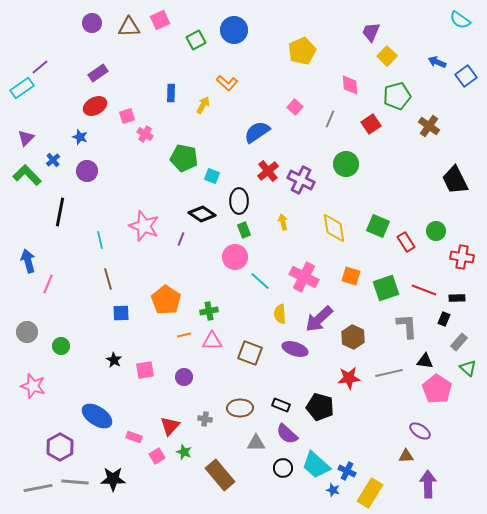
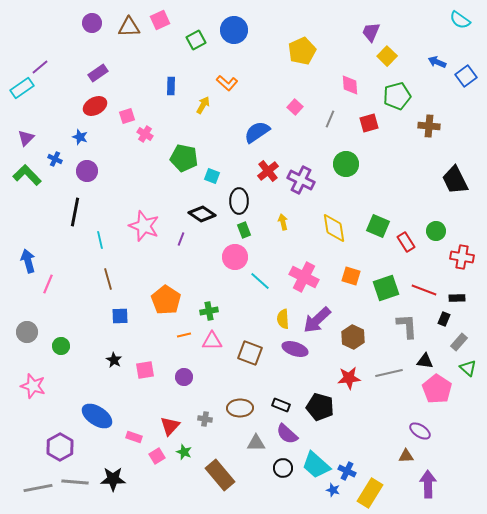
blue rectangle at (171, 93): moved 7 px up
red square at (371, 124): moved 2 px left, 1 px up; rotated 18 degrees clockwise
brown cross at (429, 126): rotated 30 degrees counterclockwise
blue cross at (53, 160): moved 2 px right, 1 px up; rotated 24 degrees counterclockwise
black line at (60, 212): moved 15 px right
blue square at (121, 313): moved 1 px left, 3 px down
yellow semicircle at (280, 314): moved 3 px right, 5 px down
purple arrow at (319, 319): moved 2 px left, 1 px down
